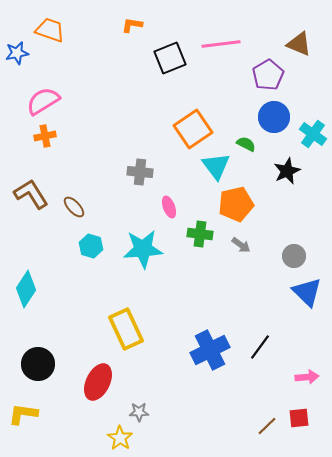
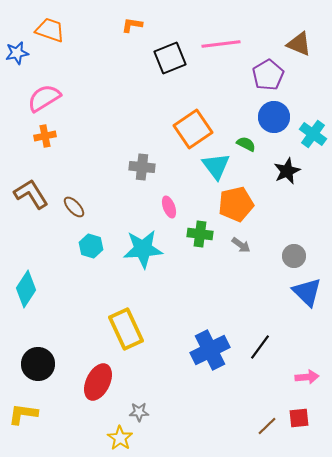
pink semicircle: moved 1 px right, 3 px up
gray cross: moved 2 px right, 5 px up
